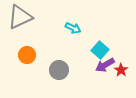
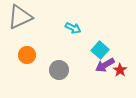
red star: moved 1 px left
